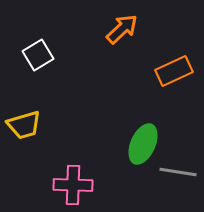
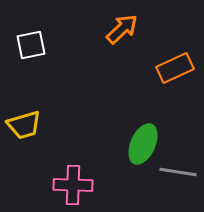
white square: moved 7 px left, 10 px up; rotated 20 degrees clockwise
orange rectangle: moved 1 px right, 3 px up
